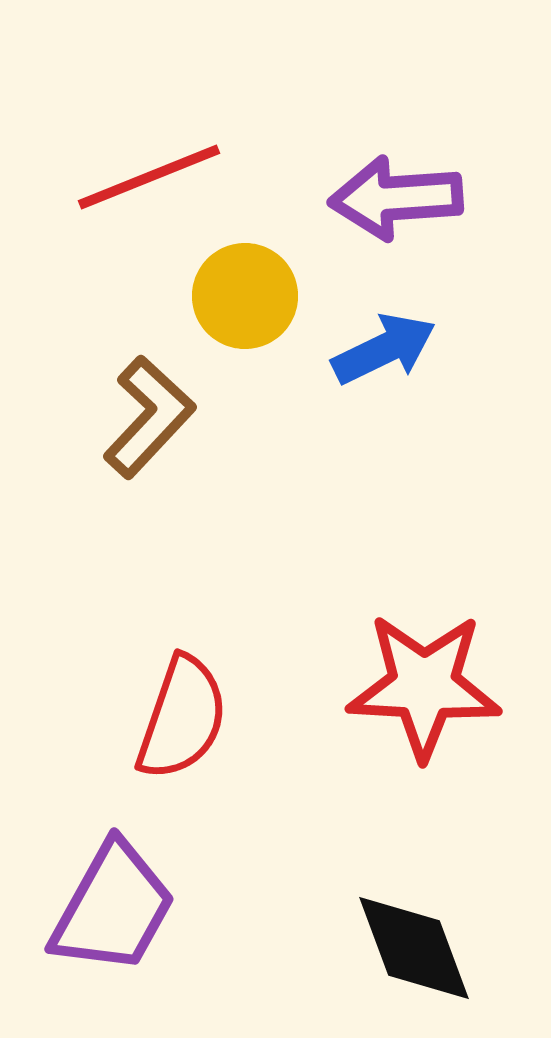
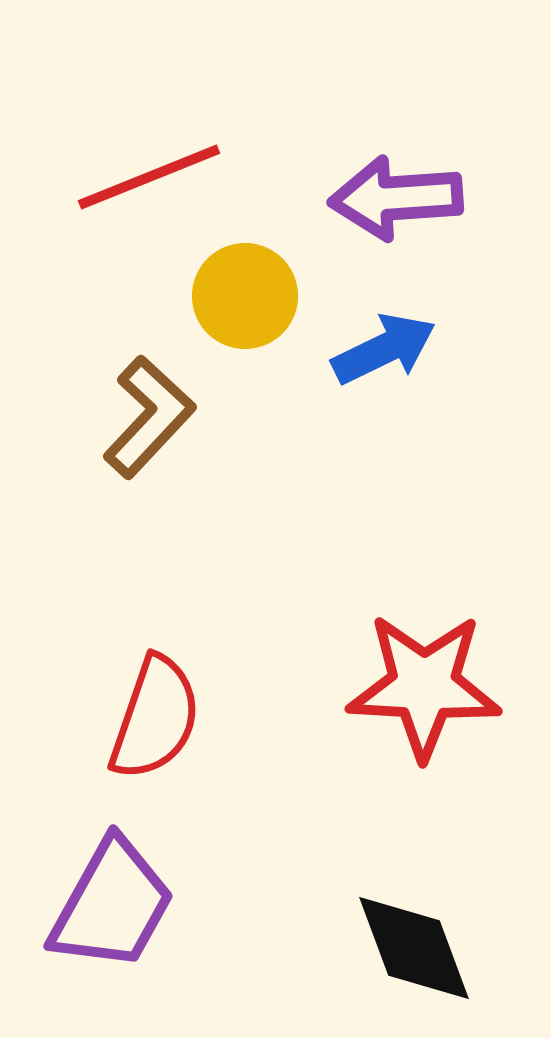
red semicircle: moved 27 px left
purple trapezoid: moved 1 px left, 3 px up
